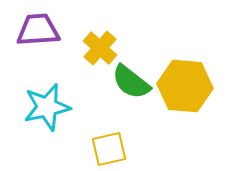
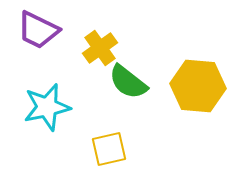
purple trapezoid: rotated 150 degrees counterclockwise
yellow cross: rotated 12 degrees clockwise
green semicircle: moved 3 px left
yellow hexagon: moved 13 px right
